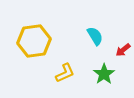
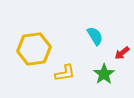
yellow hexagon: moved 8 px down
red arrow: moved 1 px left, 3 px down
yellow L-shape: rotated 15 degrees clockwise
